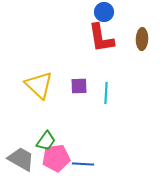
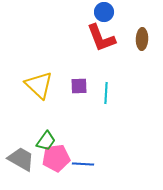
red L-shape: rotated 12 degrees counterclockwise
